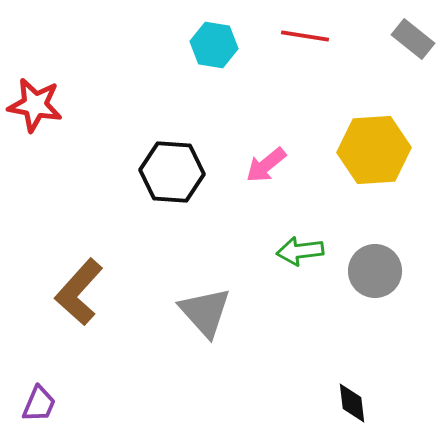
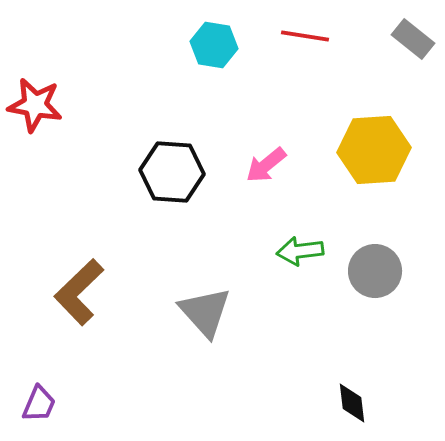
brown L-shape: rotated 4 degrees clockwise
